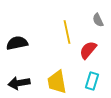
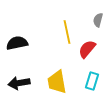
gray semicircle: rotated 40 degrees clockwise
red semicircle: moved 1 px left, 1 px up
